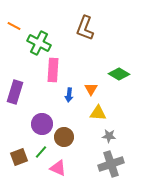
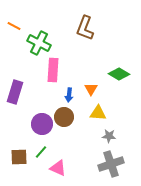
brown circle: moved 20 px up
brown square: rotated 18 degrees clockwise
